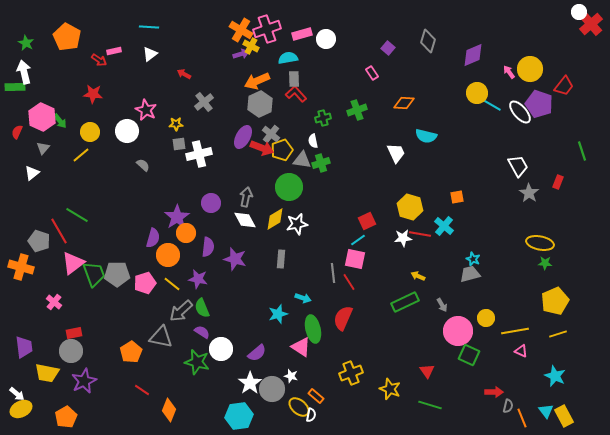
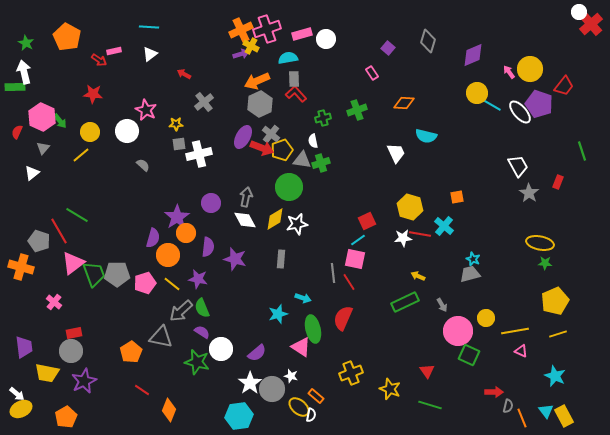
orange cross at (241, 30): rotated 35 degrees clockwise
